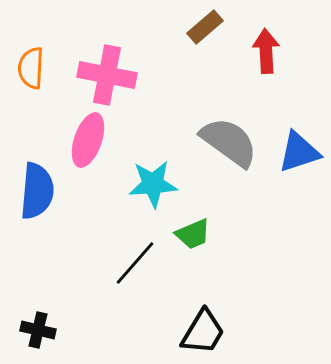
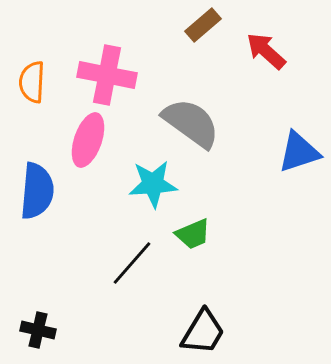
brown rectangle: moved 2 px left, 2 px up
red arrow: rotated 45 degrees counterclockwise
orange semicircle: moved 1 px right, 14 px down
gray semicircle: moved 38 px left, 19 px up
black line: moved 3 px left
